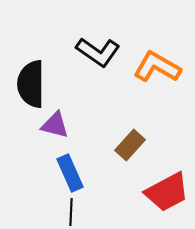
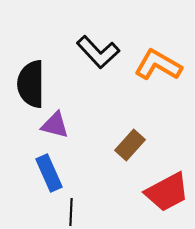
black L-shape: rotated 12 degrees clockwise
orange L-shape: moved 1 px right, 2 px up
blue rectangle: moved 21 px left
